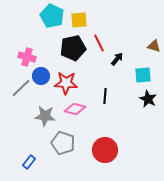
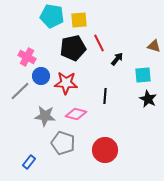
cyan pentagon: rotated 15 degrees counterclockwise
pink cross: rotated 12 degrees clockwise
gray line: moved 1 px left, 3 px down
pink diamond: moved 1 px right, 5 px down
